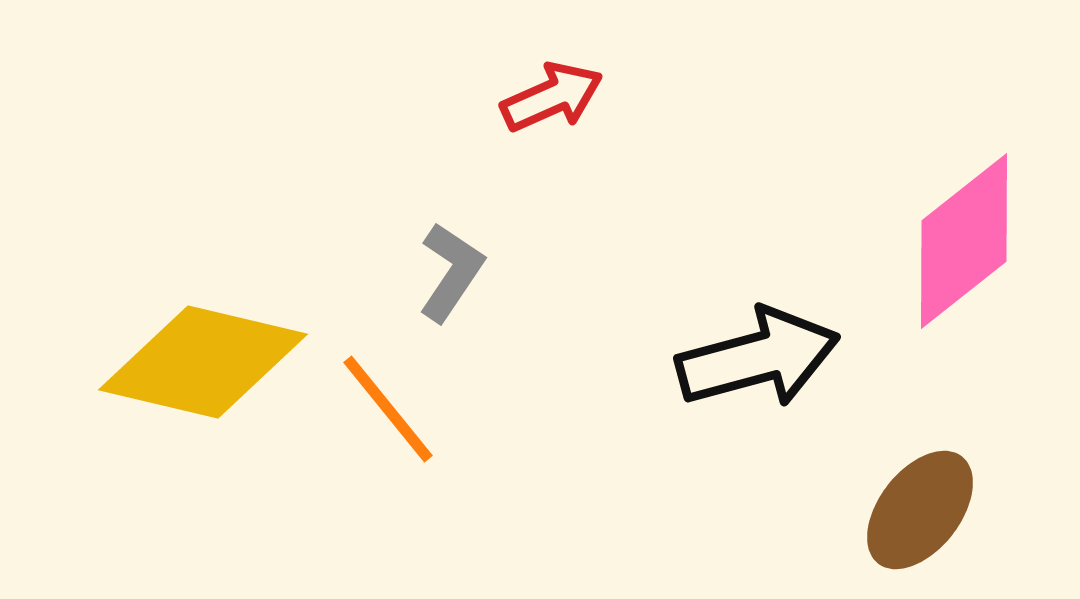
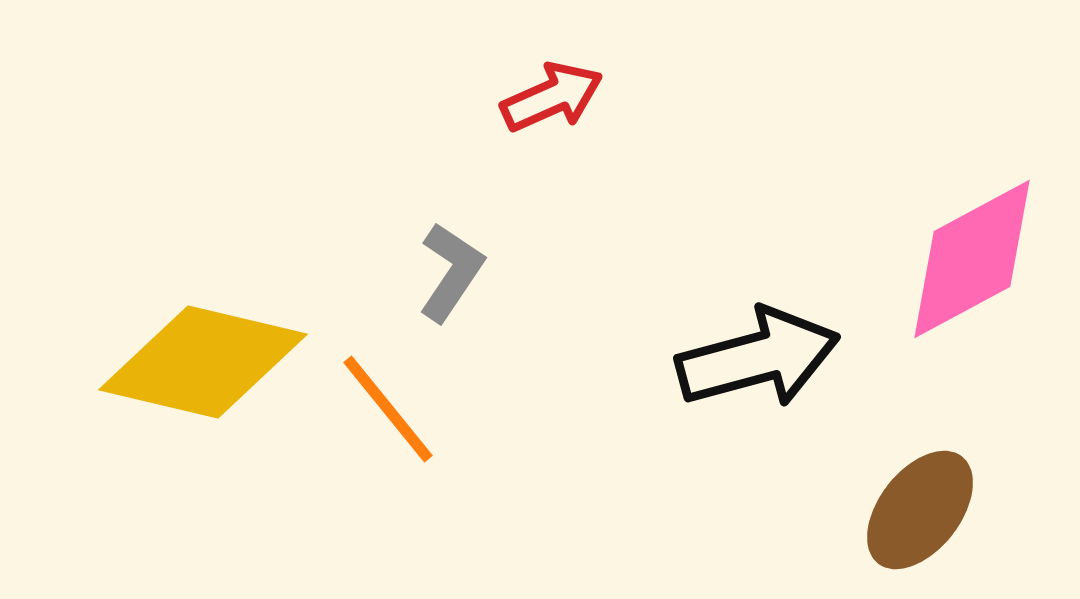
pink diamond: moved 8 px right, 18 px down; rotated 10 degrees clockwise
